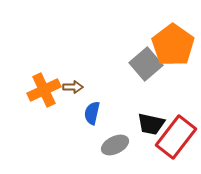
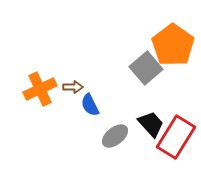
gray square: moved 4 px down
orange cross: moved 4 px left, 1 px up
blue semicircle: moved 2 px left, 8 px up; rotated 40 degrees counterclockwise
black trapezoid: rotated 144 degrees counterclockwise
red rectangle: rotated 6 degrees counterclockwise
gray ellipse: moved 9 px up; rotated 12 degrees counterclockwise
